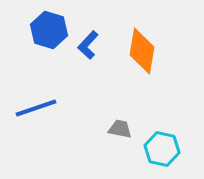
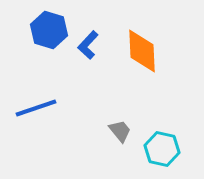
orange diamond: rotated 12 degrees counterclockwise
gray trapezoid: moved 2 px down; rotated 40 degrees clockwise
